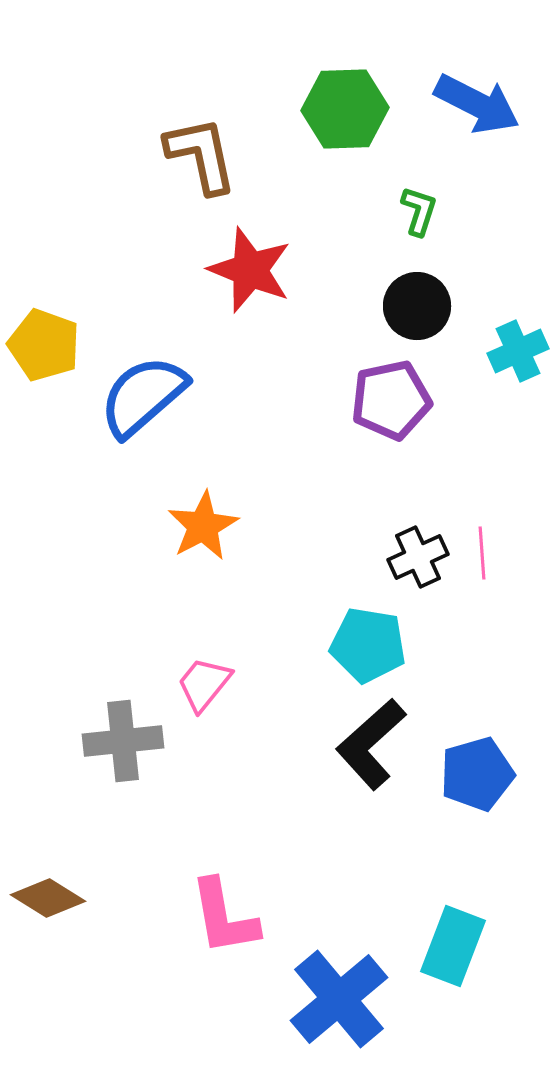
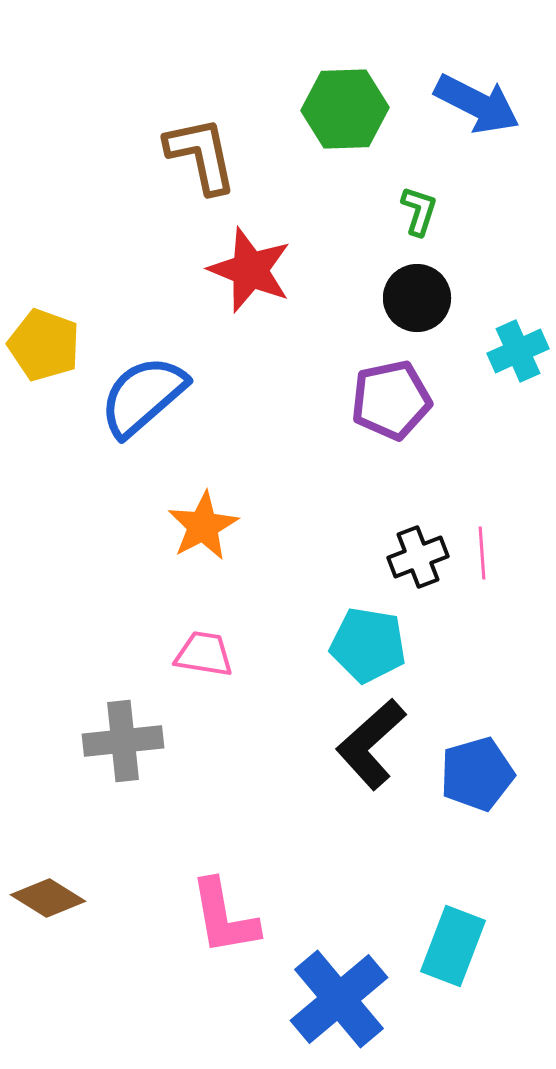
black circle: moved 8 px up
black cross: rotated 4 degrees clockwise
pink trapezoid: moved 30 px up; rotated 60 degrees clockwise
